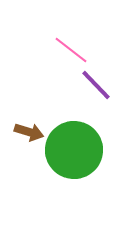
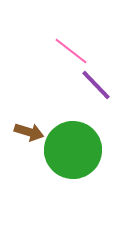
pink line: moved 1 px down
green circle: moved 1 px left
